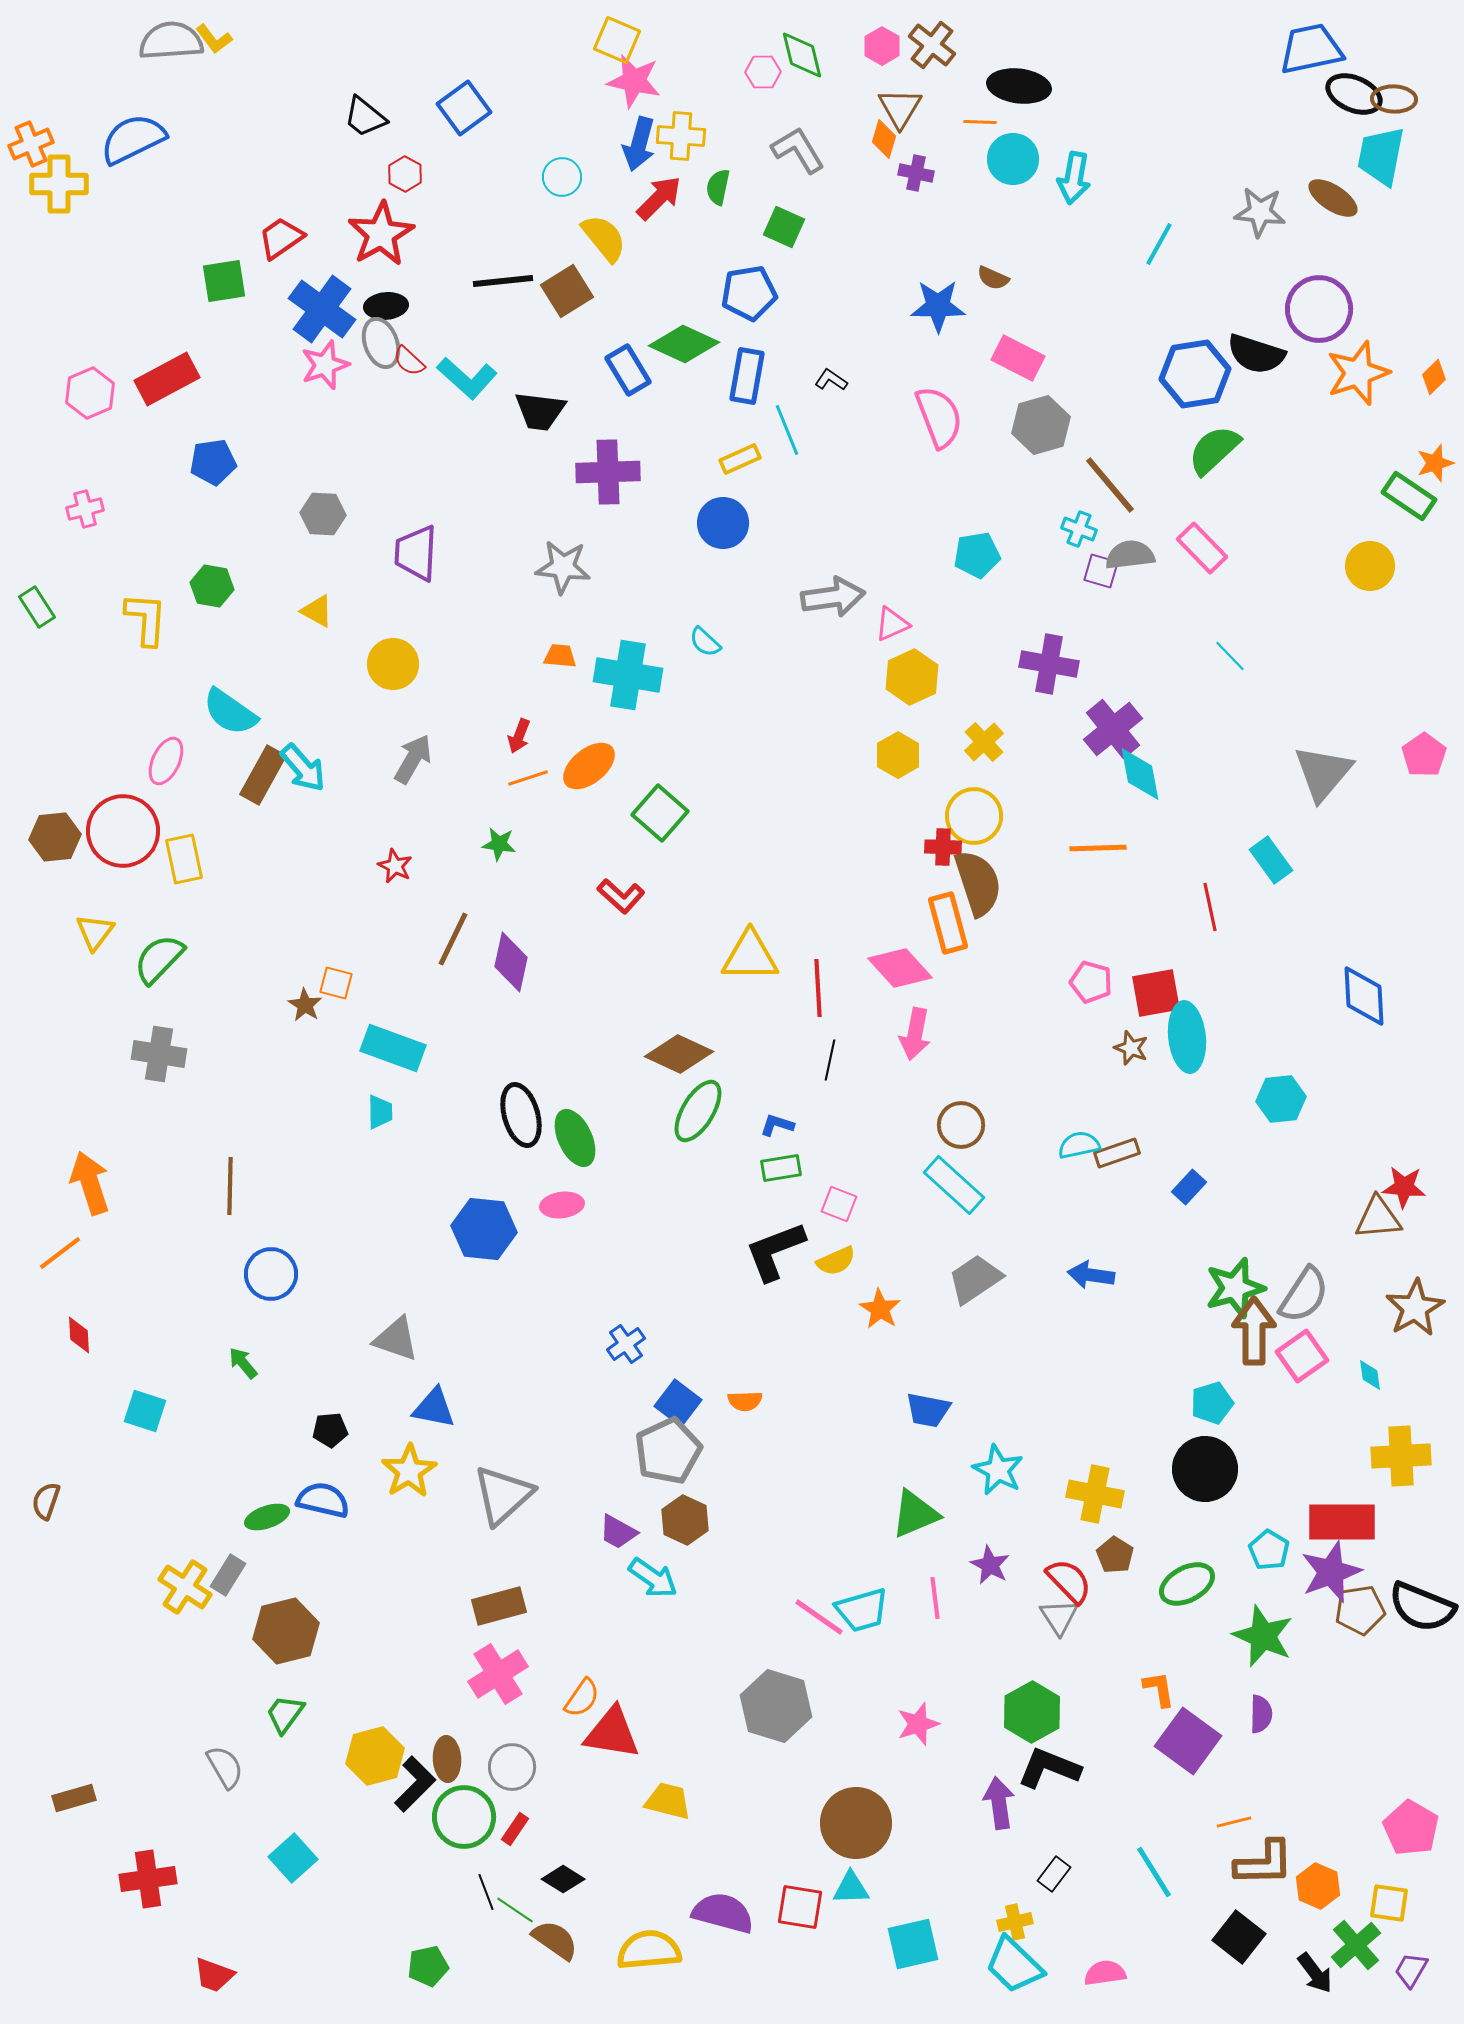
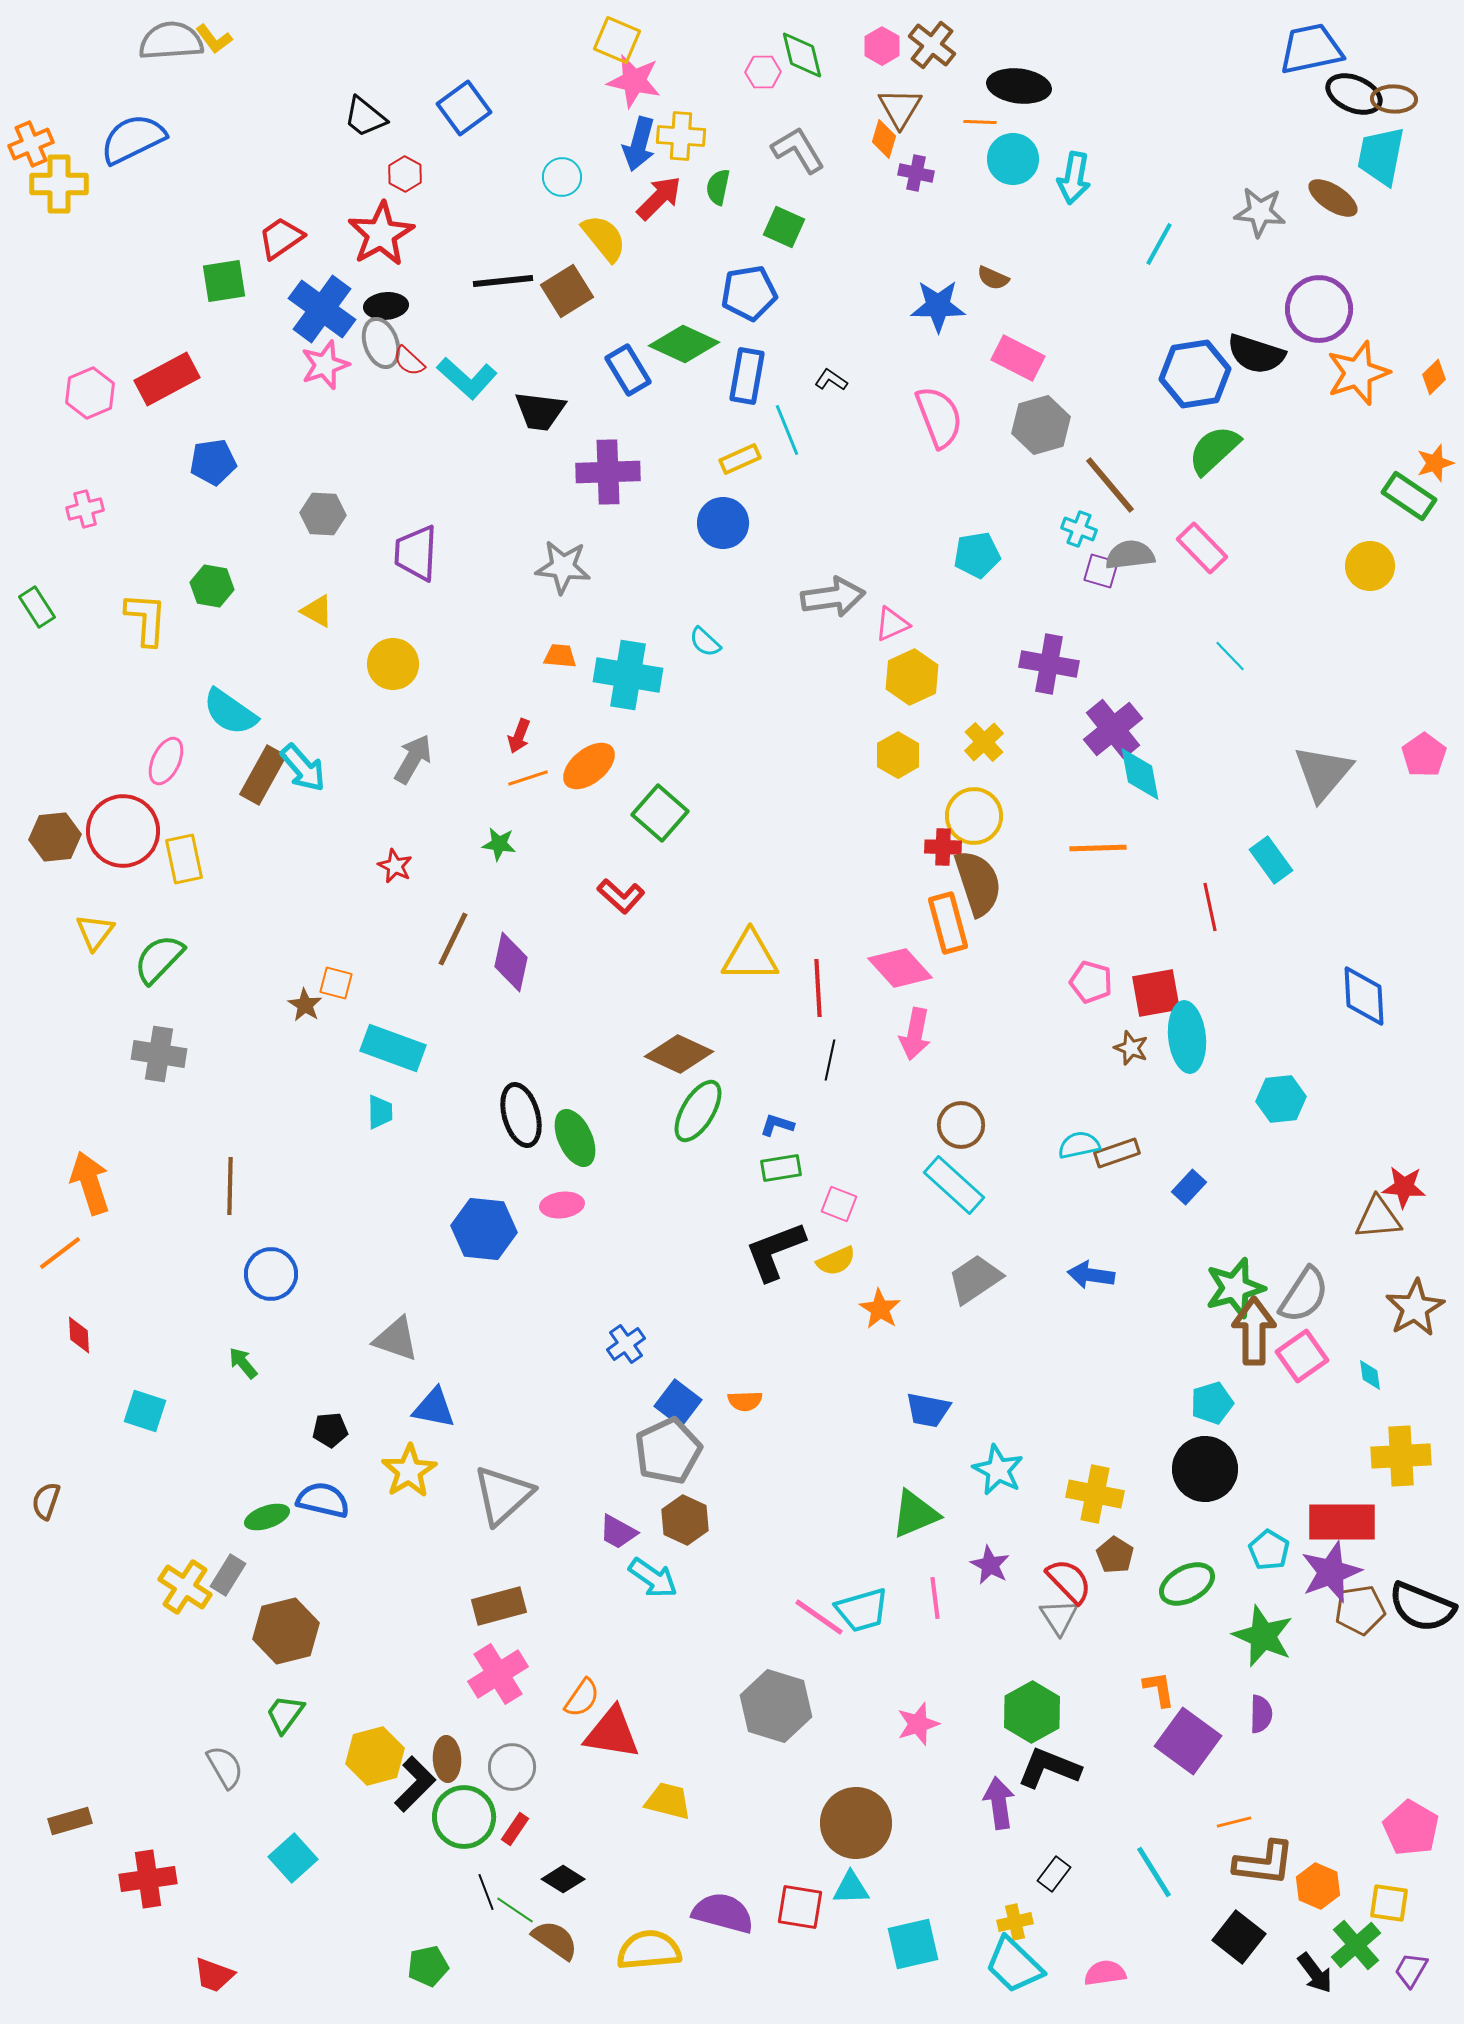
brown rectangle at (74, 1798): moved 4 px left, 23 px down
brown L-shape at (1264, 1863): rotated 8 degrees clockwise
